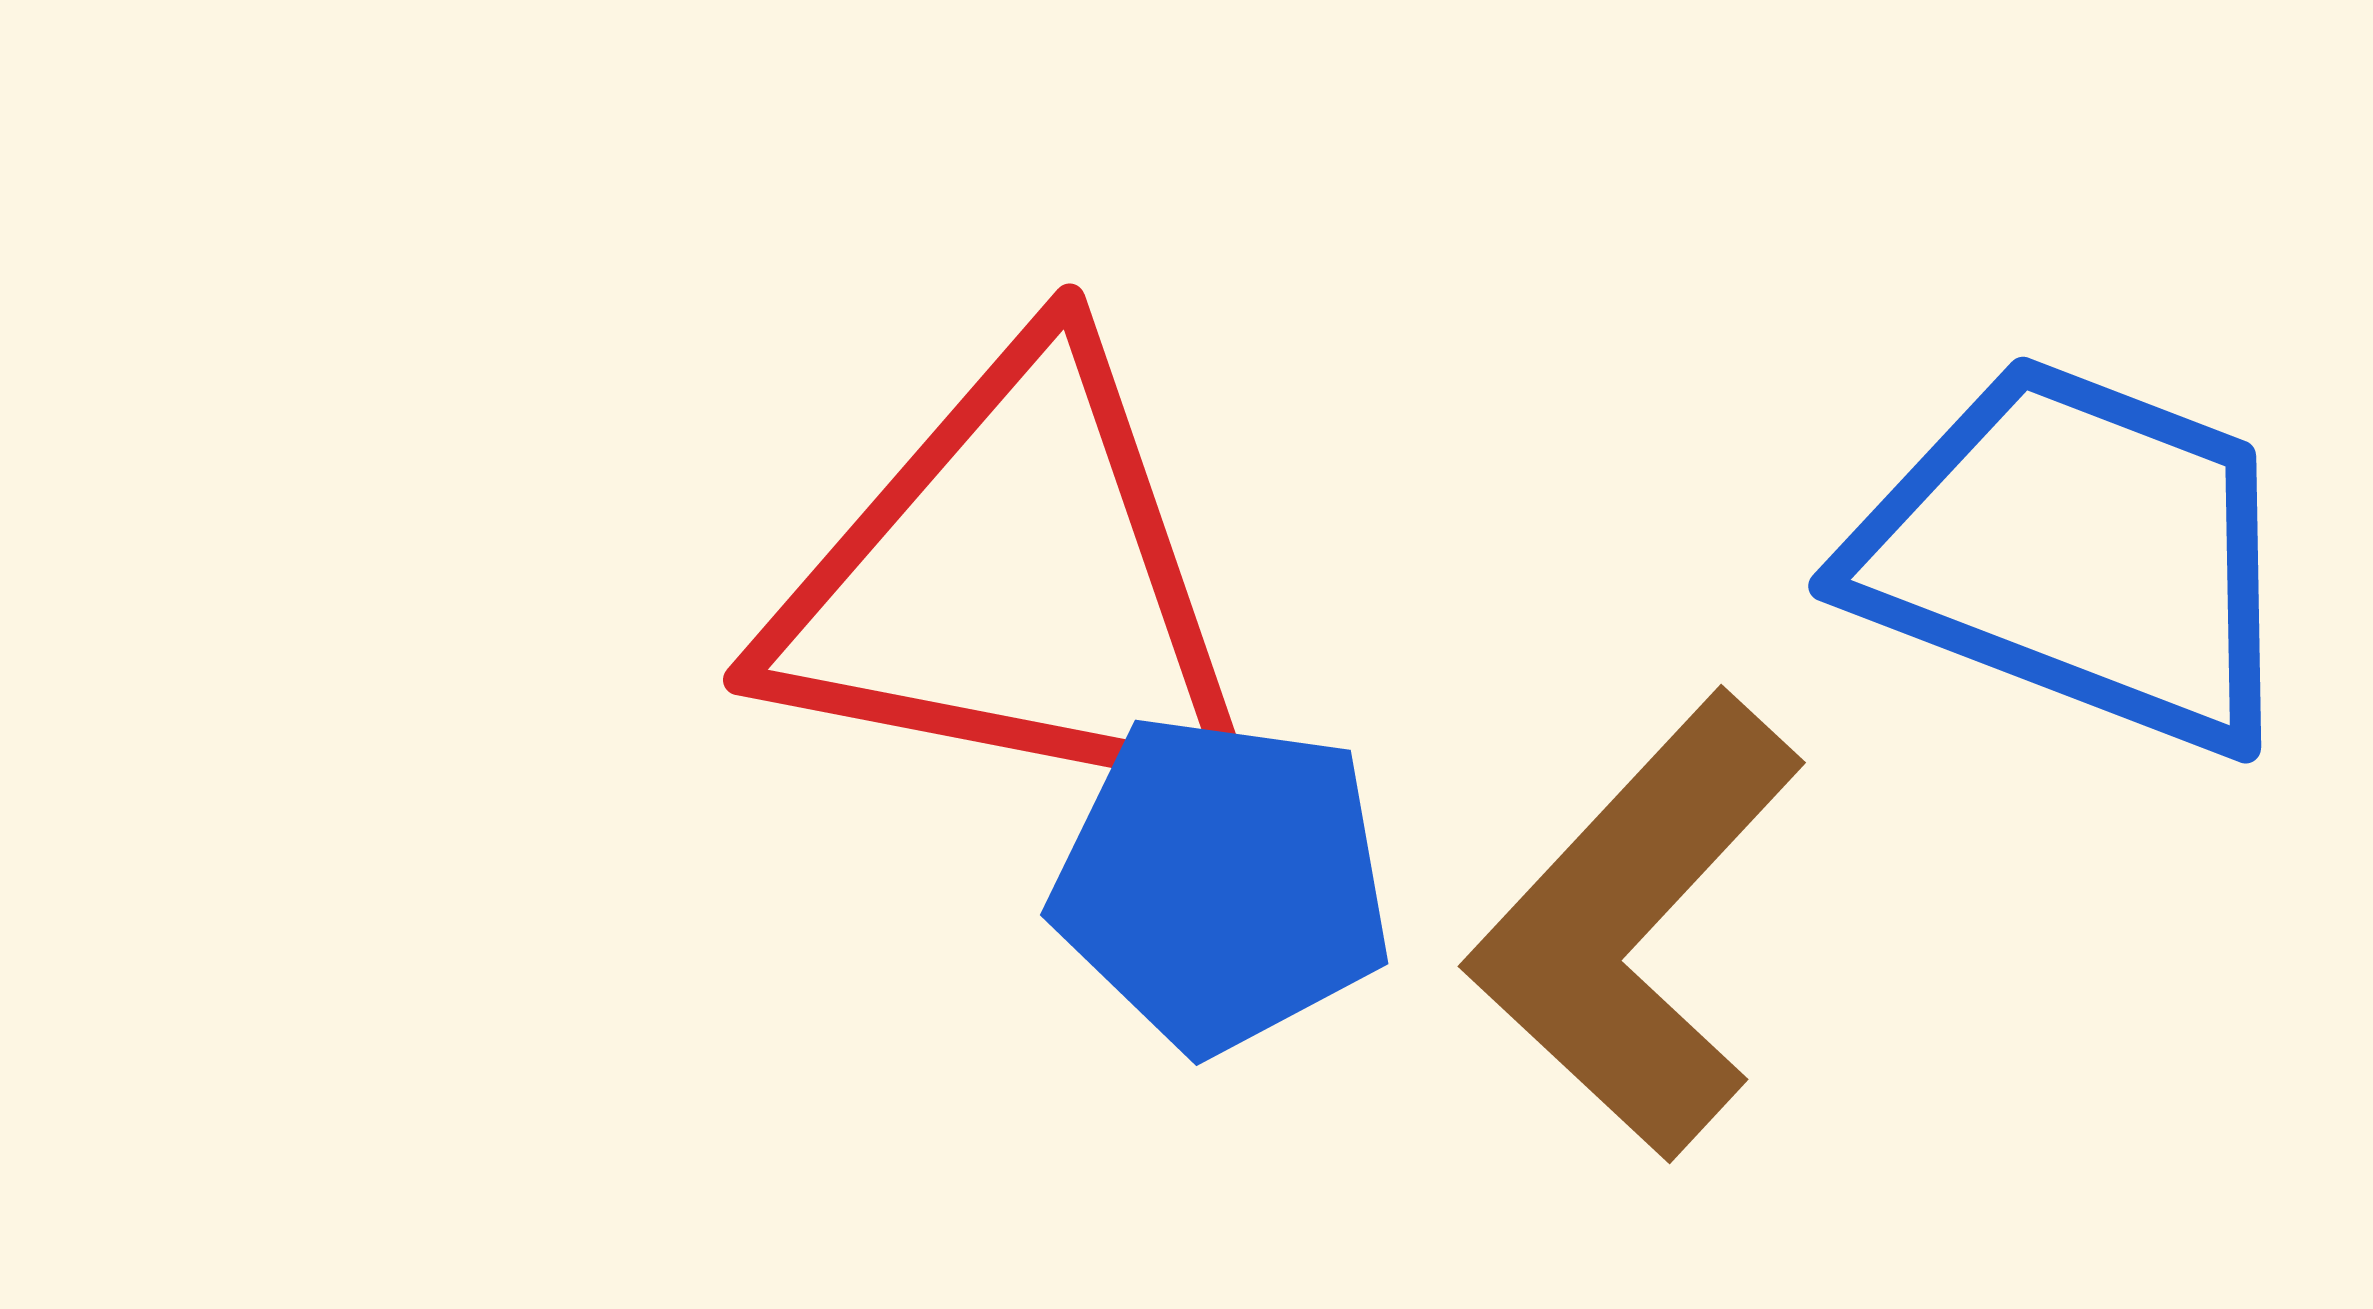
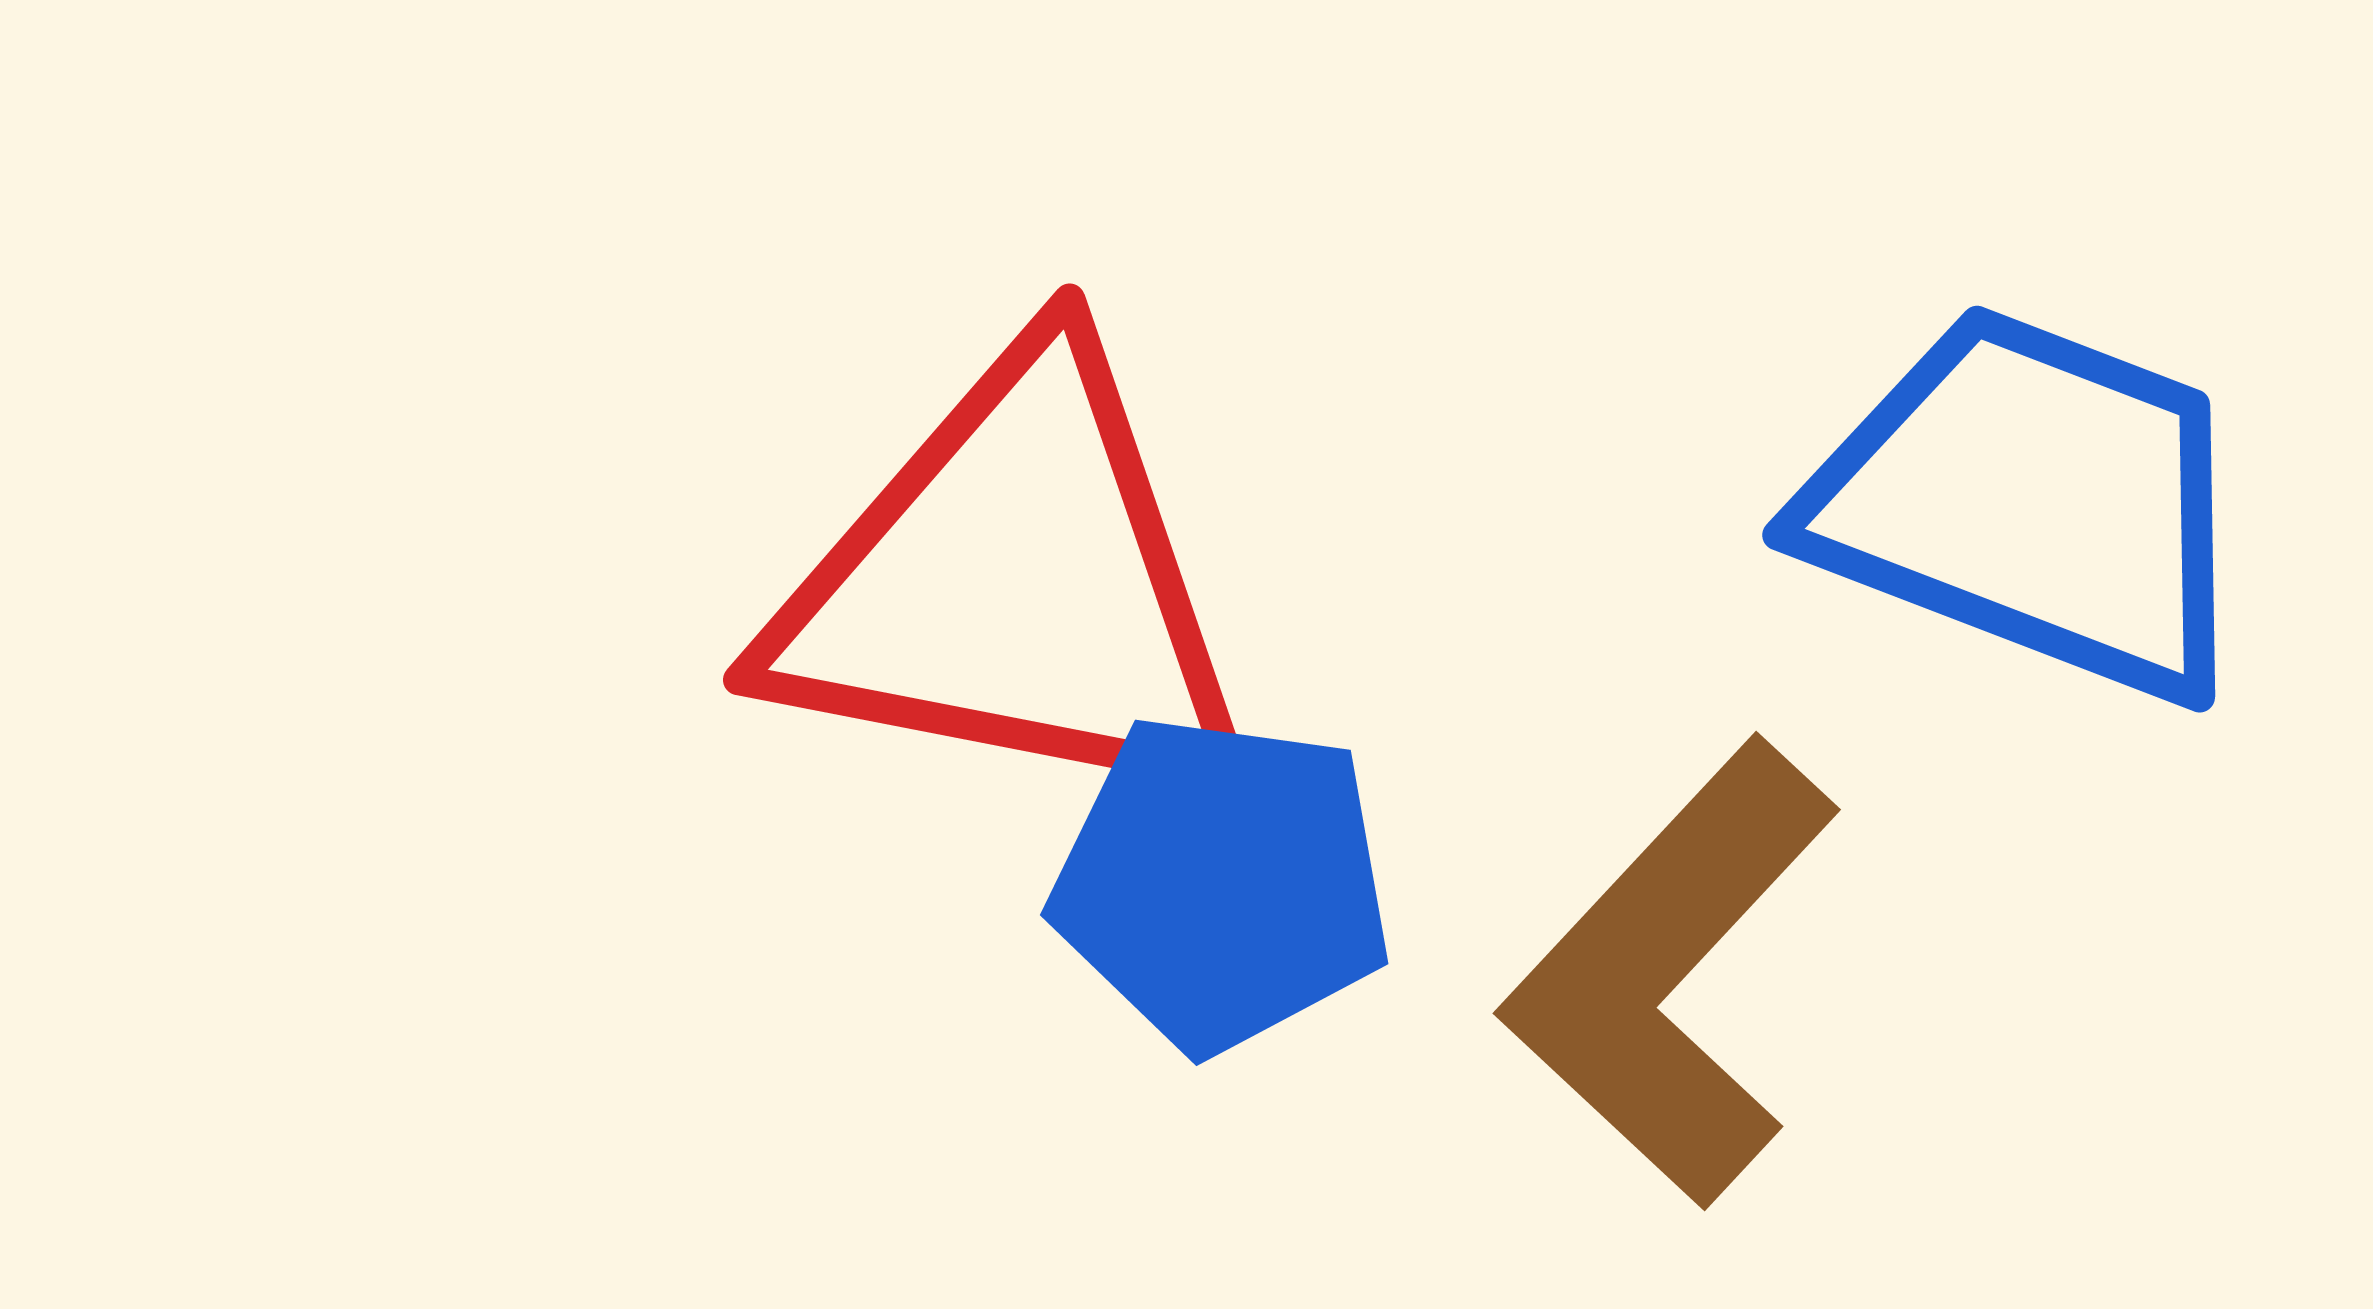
blue trapezoid: moved 46 px left, 51 px up
brown L-shape: moved 35 px right, 47 px down
